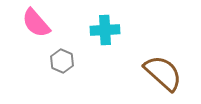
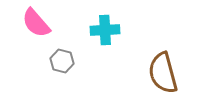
gray hexagon: rotated 10 degrees counterclockwise
brown semicircle: rotated 147 degrees counterclockwise
